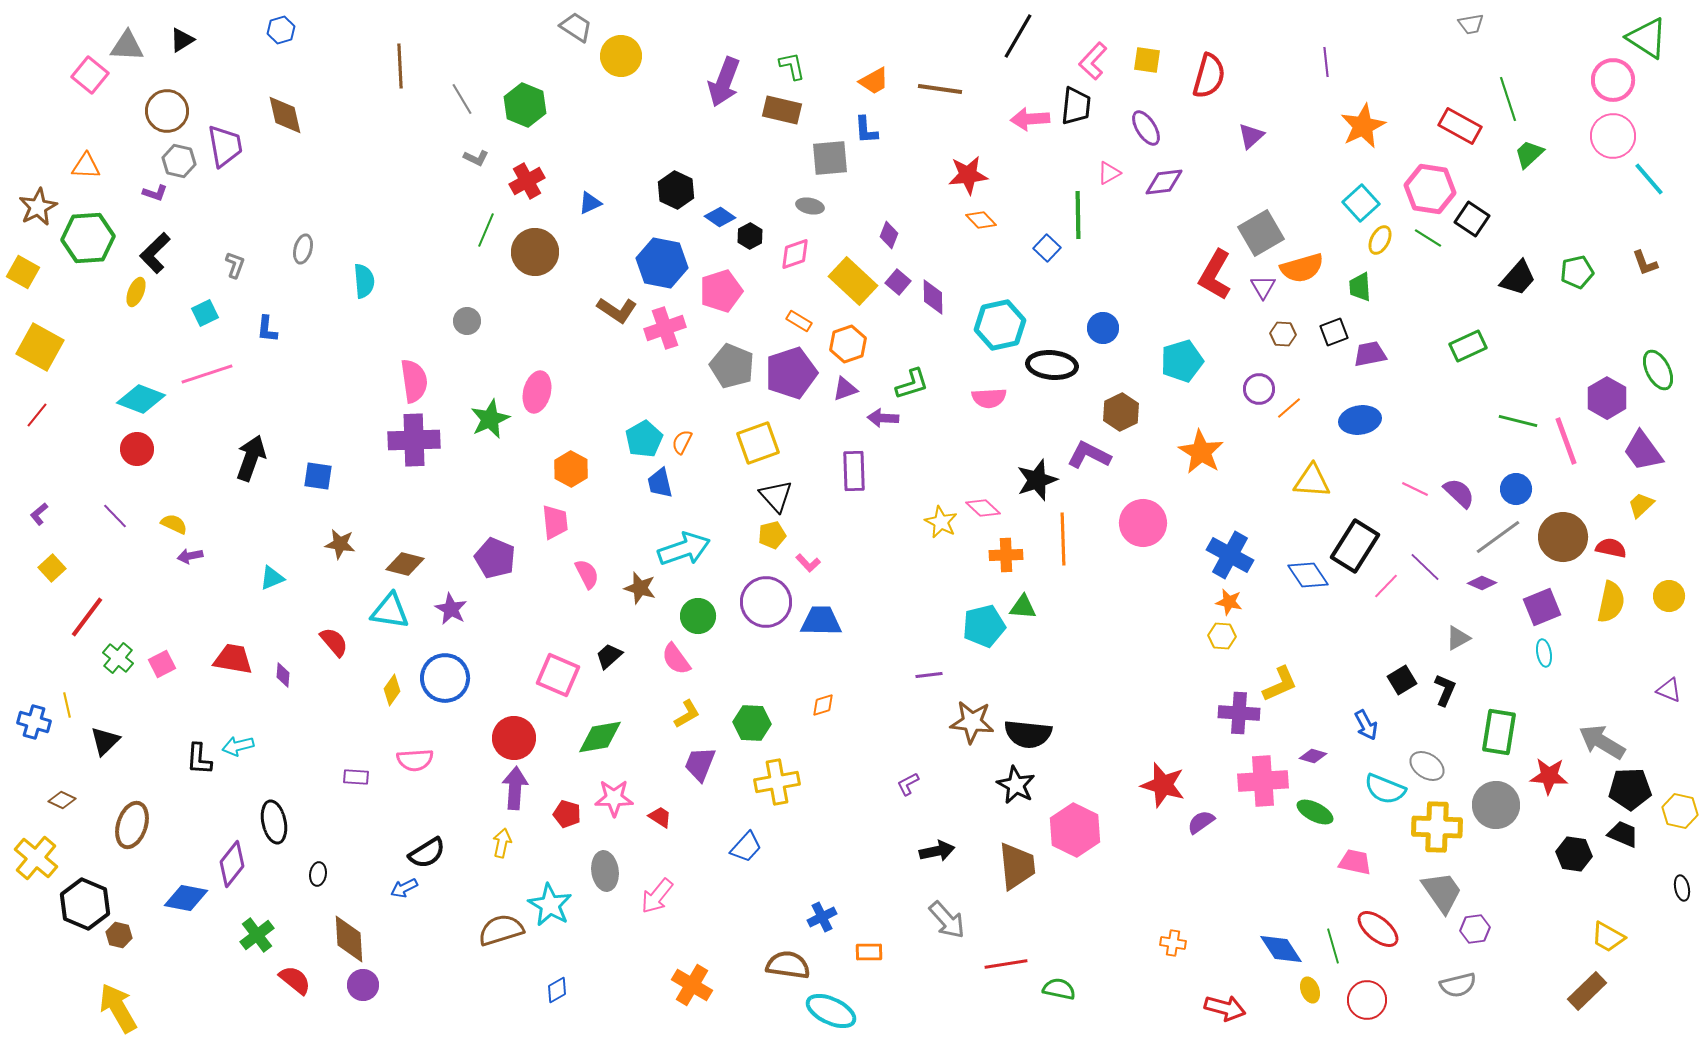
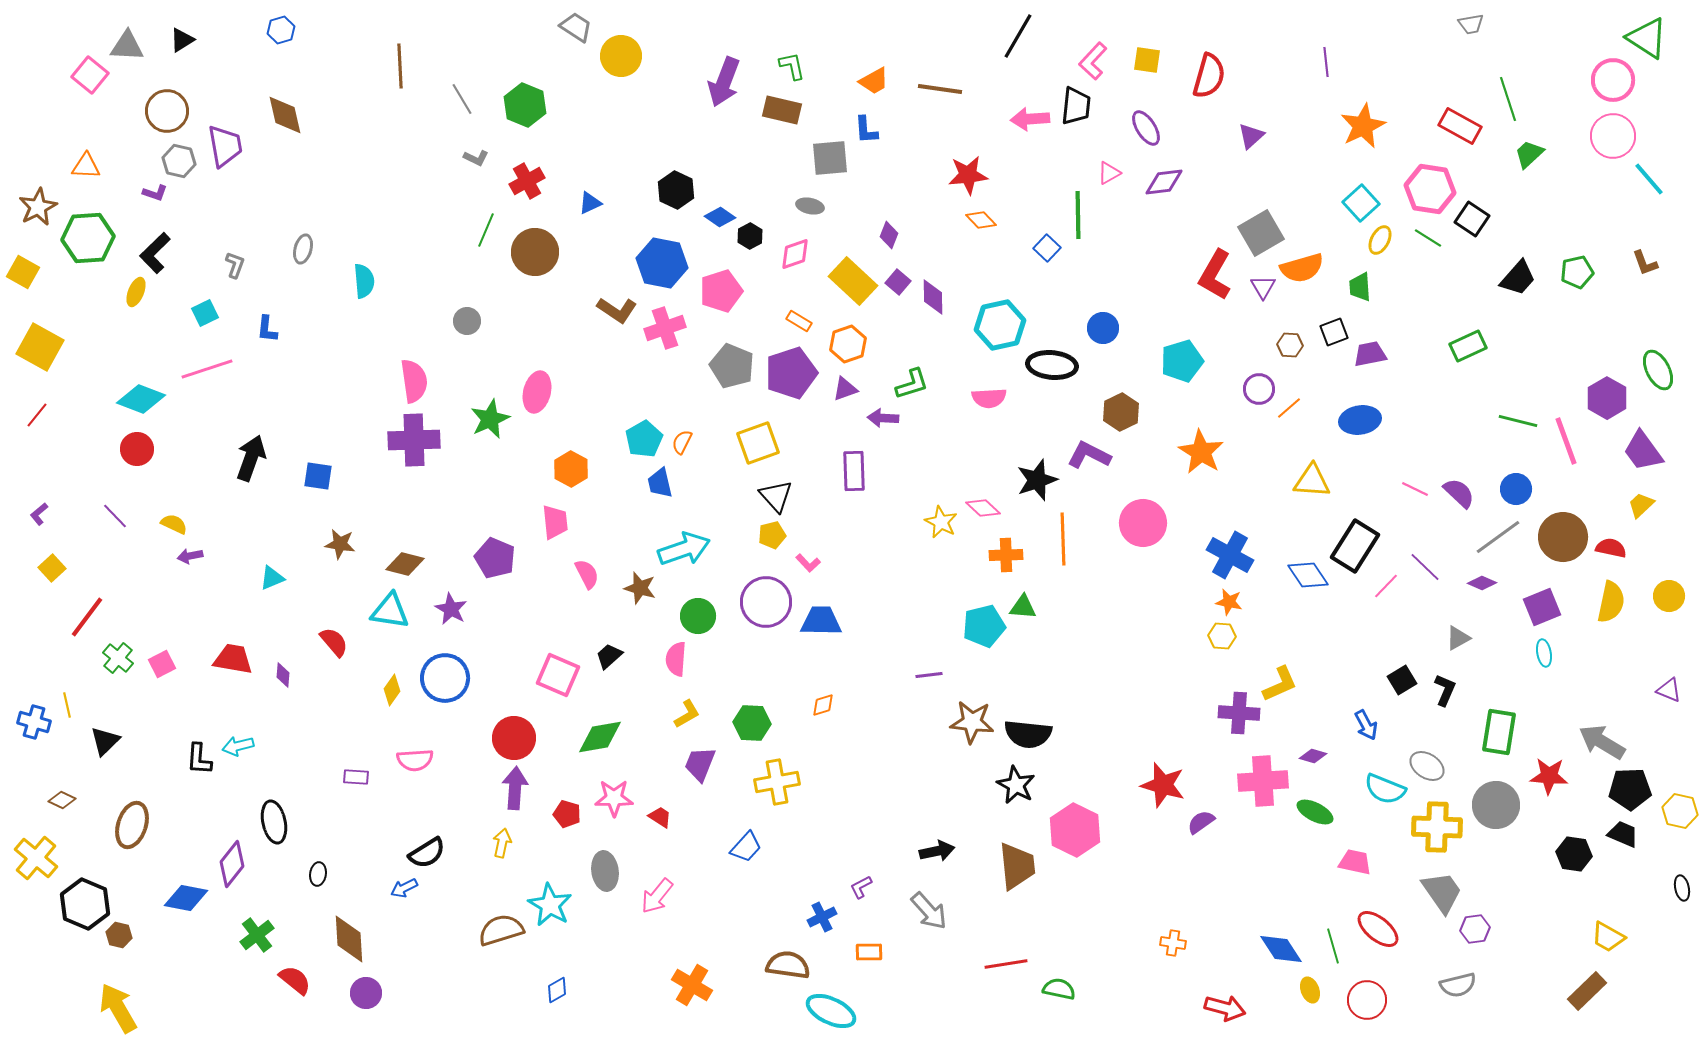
brown hexagon at (1283, 334): moved 7 px right, 11 px down
pink line at (207, 374): moved 5 px up
pink semicircle at (676, 659): rotated 40 degrees clockwise
purple L-shape at (908, 784): moved 47 px left, 103 px down
gray arrow at (947, 920): moved 18 px left, 9 px up
purple circle at (363, 985): moved 3 px right, 8 px down
